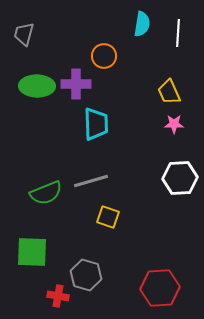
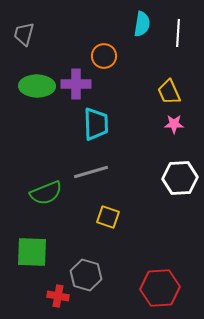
gray line: moved 9 px up
